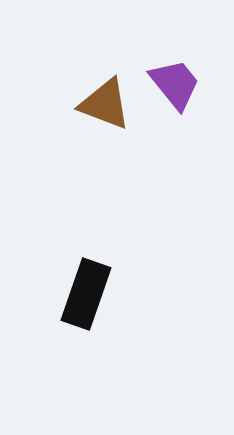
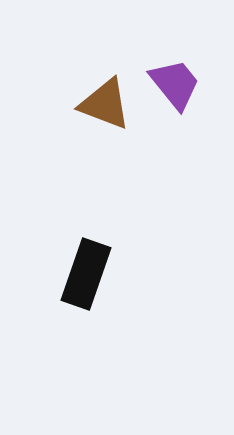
black rectangle: moved 20 px up
